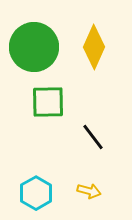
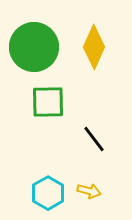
black line: moved 1 px right, 2 px down
cyan hexagon: moved 12 px right
